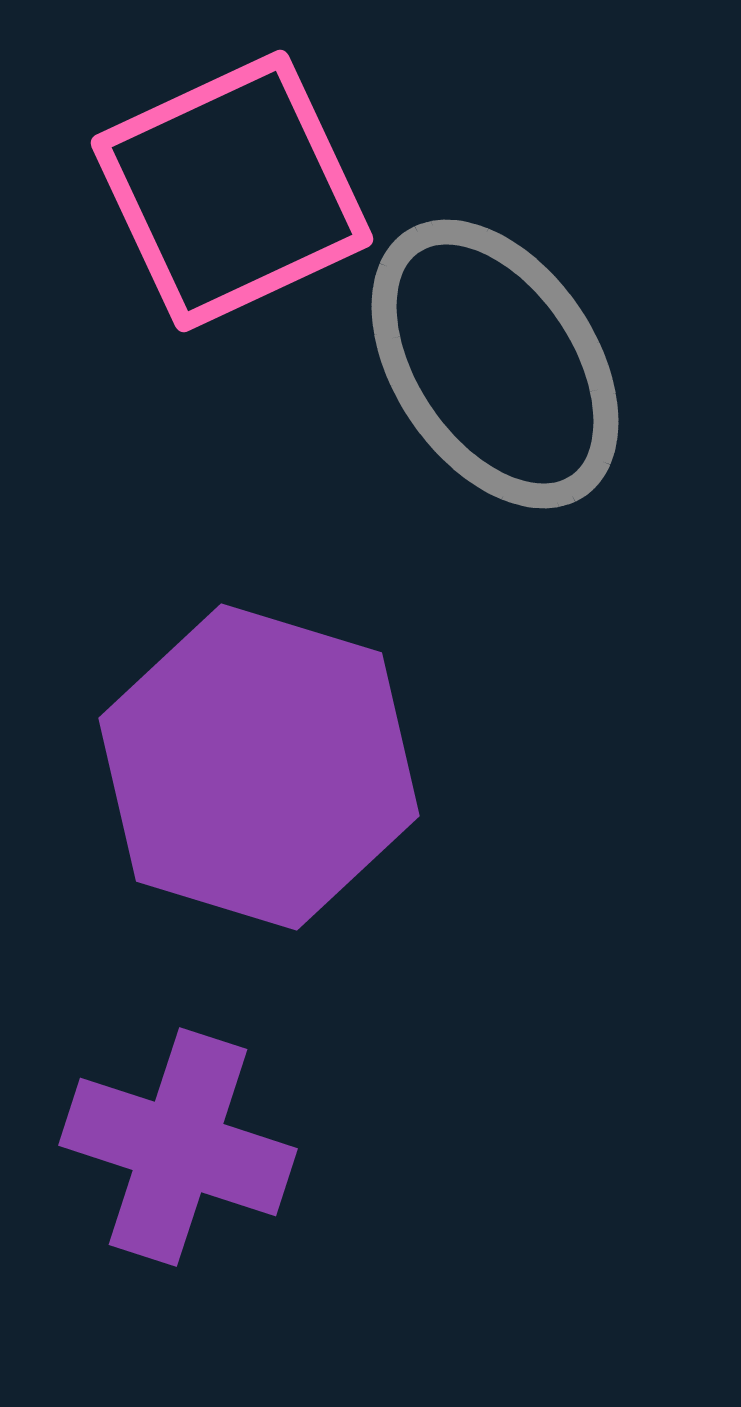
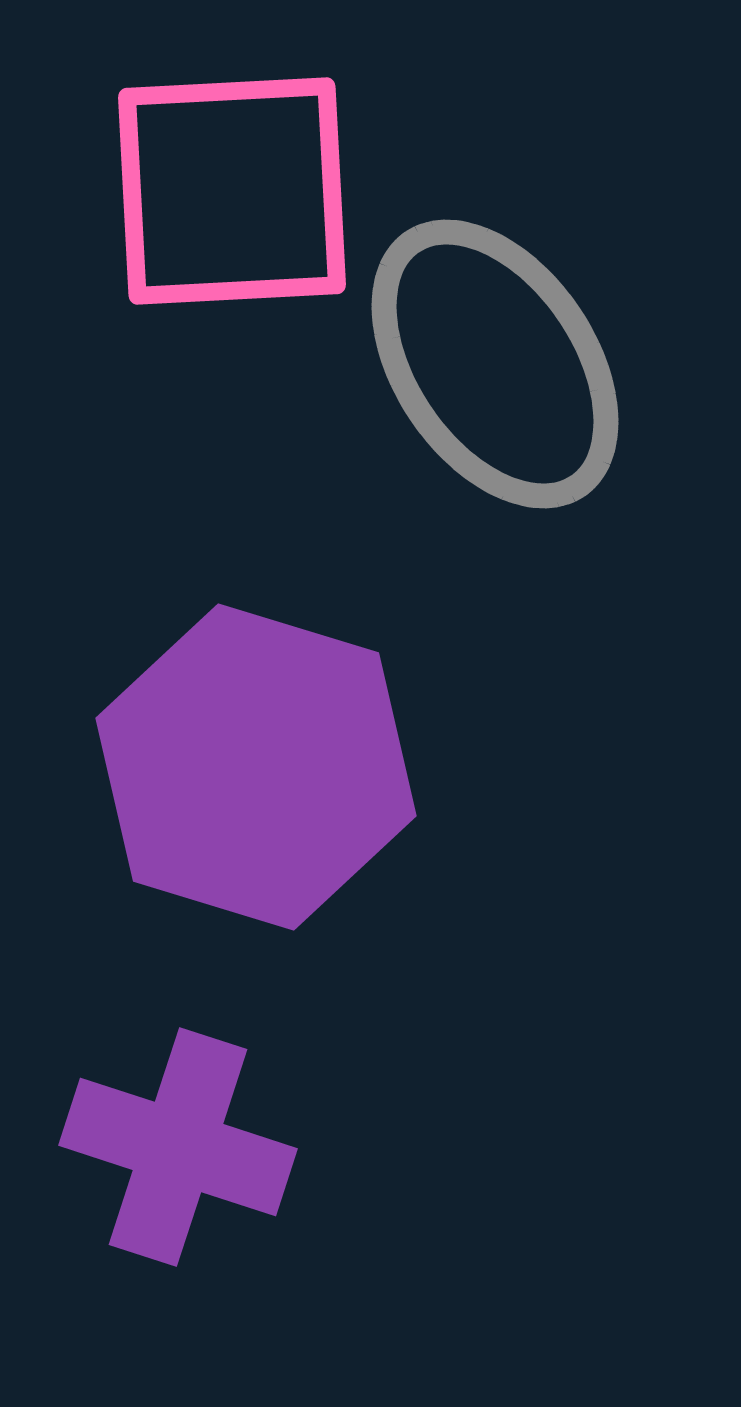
pink square: rotated 22 degrees clockwise
purple hexagon: moved 3 px left
